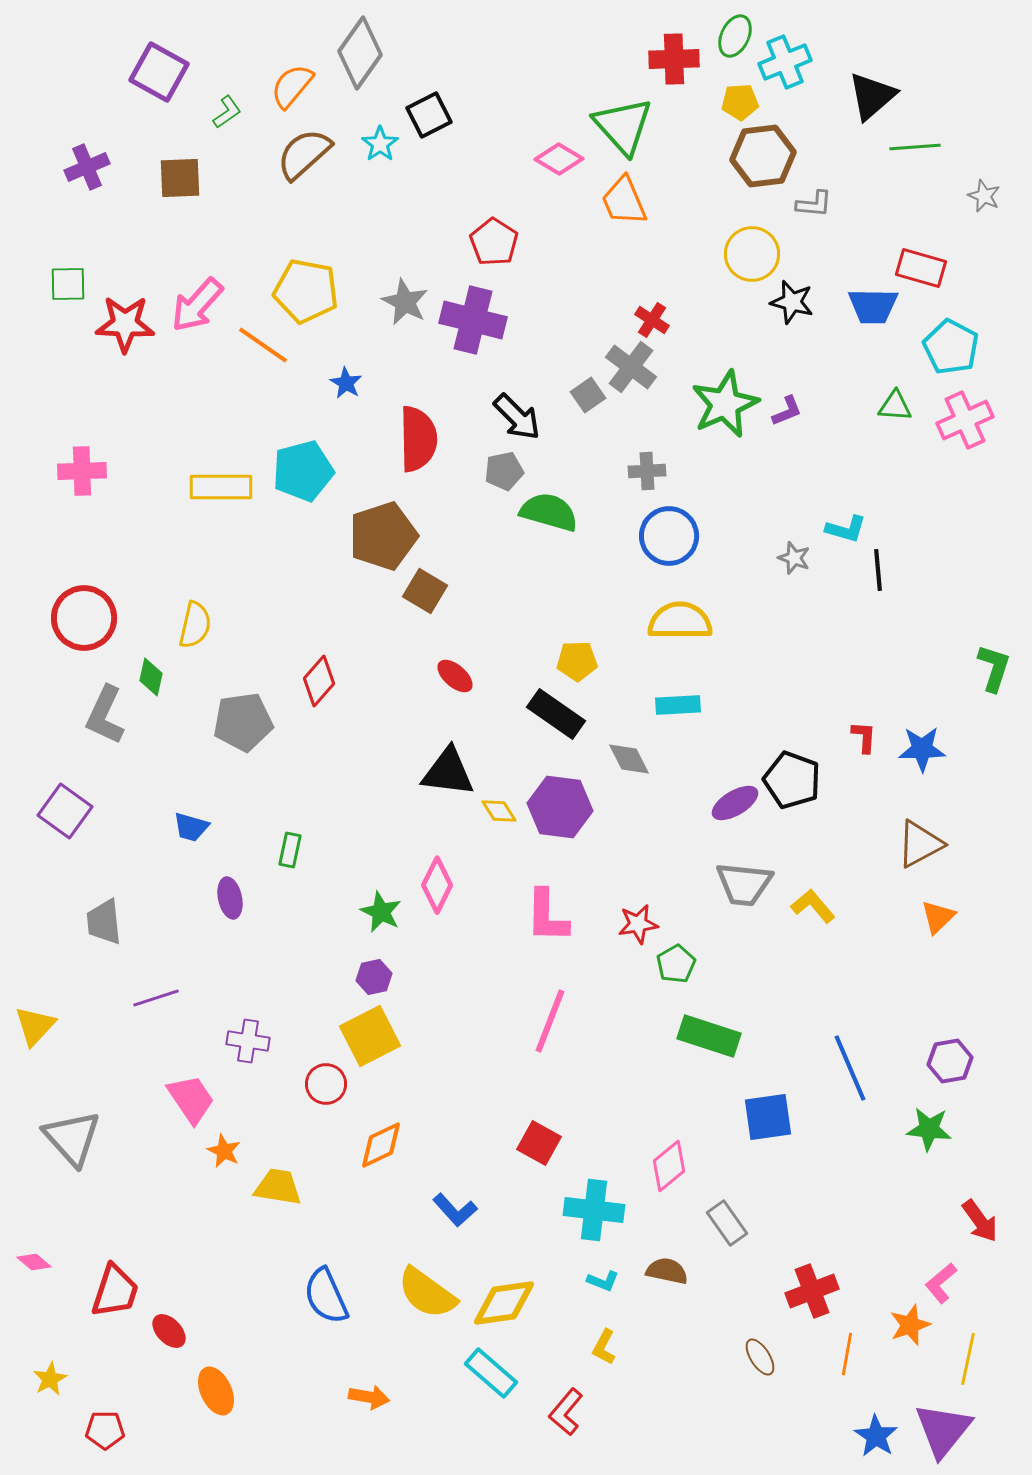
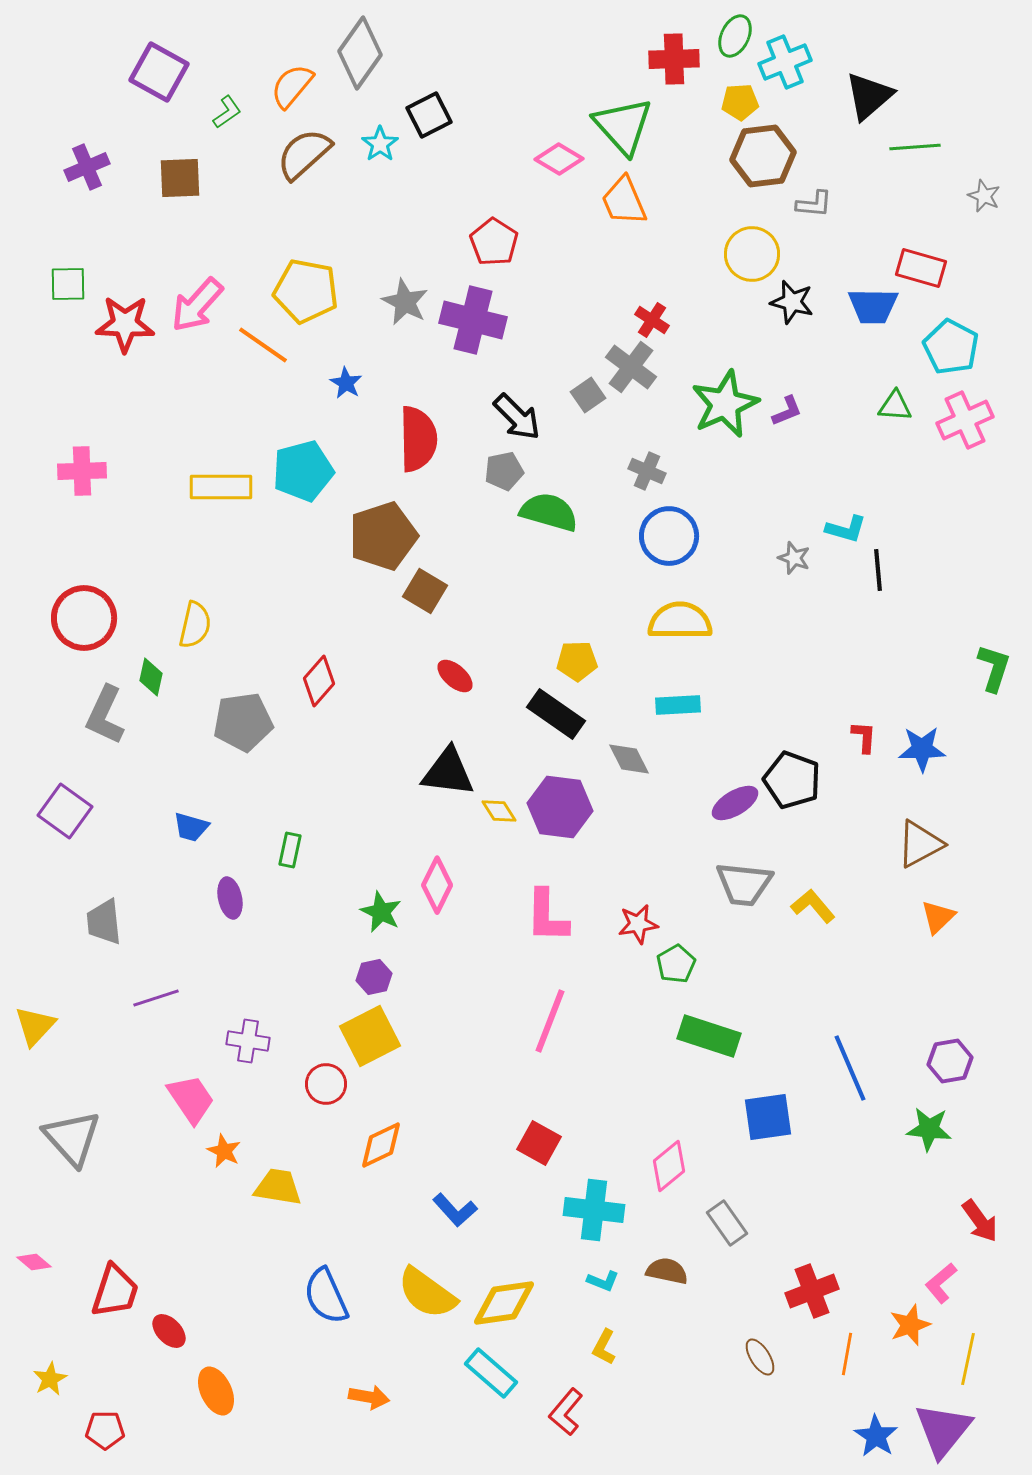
black triangle at (872, 96): moved 3 px left
gray cross at (647, 471): rotated 27 degrees clockwise
